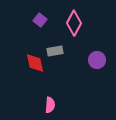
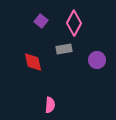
purple square: moved 1 px right, 1 px down
gray rectangle: moved 9 px right, 2 px up
red diamond: moved 2 px left, 1 px up
